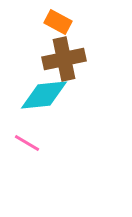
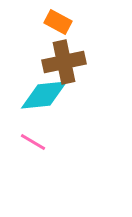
brown cross: moved 3 px down
pink line: moved 6 px right, 1 px up
